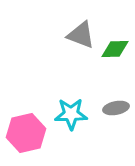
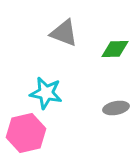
gray triangle: moved 17 px left, 2 px up
cyan star: moved 25 px left, 21 px up; rotated 12 degrees clockwise
